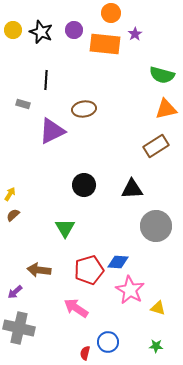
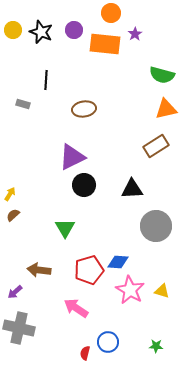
purple triangle: moved 20 px right, 26 px down
yellow triangle: moved 4 px right, 17 px up
